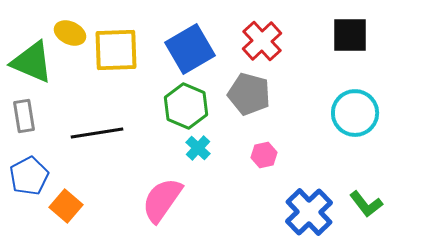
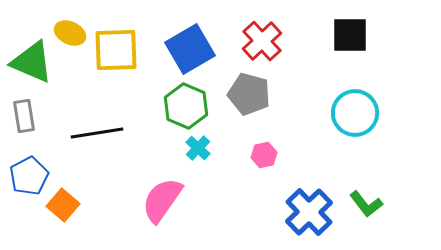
orange square: moved 3 px left, 1 px up
